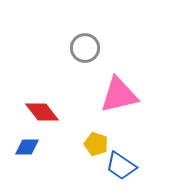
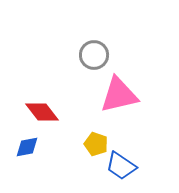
gray circle: moved 9 px right, 7 px down
blue diamond: rotated 10 degrees counterclockwise
